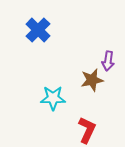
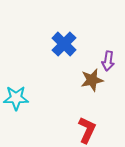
blue cross: moved 26 px right, 14 px down
cyan star: moved 37 px left
